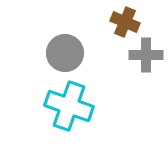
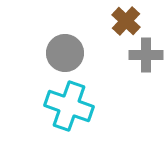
brown cross: moved 1 px right, 1 px up; rotated 20 degrees clockwise
